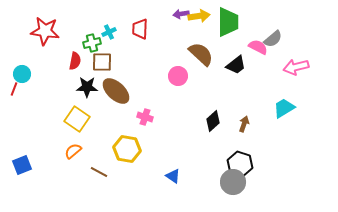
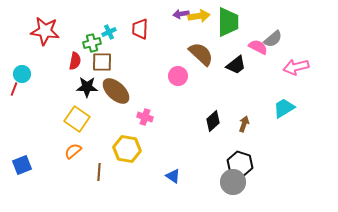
brown line: rotated 66 degrees clockwise
